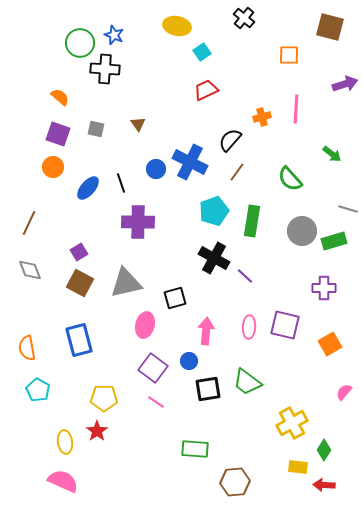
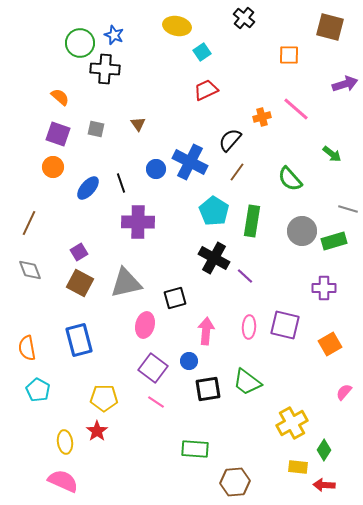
pink line at (296, 109): rotated 52 degrees counterclockwise
cyan pentagon at (214, 211): rotated 20 degrees counterclockwise
